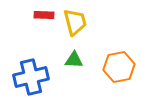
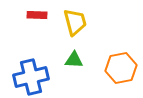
red rectangle: moved 7 px left
orange hexagon: moved 2 px right, 1 px down
